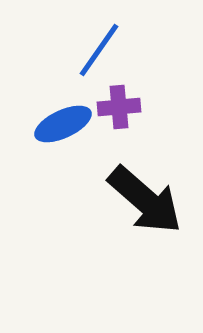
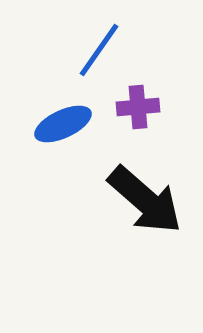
purple cross: moved 19 px right
